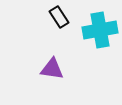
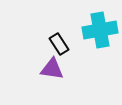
black rectangle: moved 27 px down
